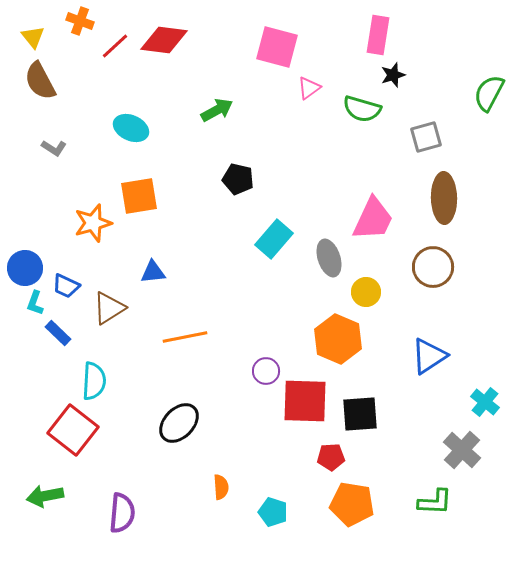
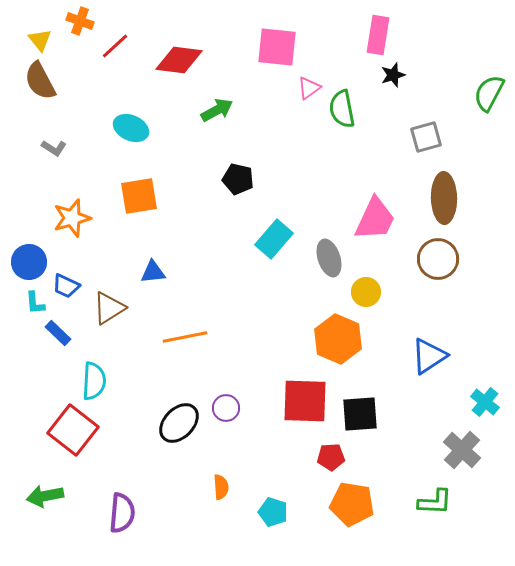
yellow triangle at (33, 37): moved 7 px right, 3 px down
red diamond at (164, 40): moved 15 px right, 20 px down
pink square at (277, 47): rotated 9 degrees counterclockwise
green semicircle at (362, 109): moved 20 px left; rotated 63 degrees clockwise
pink trapezoid at (373, 219): moved 2 px right
orange star at (93, 223): moved 21 px left, 5 px up
brown circle at (433, 267): moved 5 px right, 8 px up
blue circle at (25, 268): moved 4 px right, 6 px up
cyan L-shape at (35, 303): rotated 25 degrees counterclockwise
purple circle at (266, 371): moved 40 px left, 37 px down
